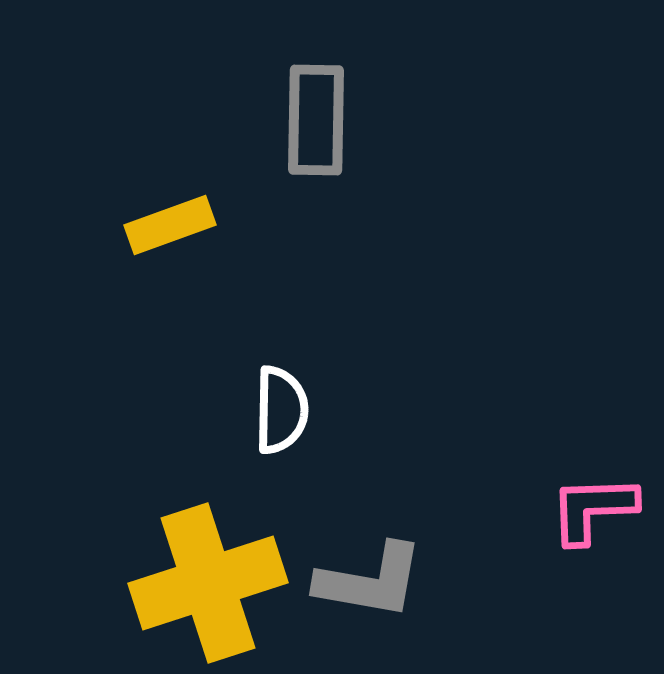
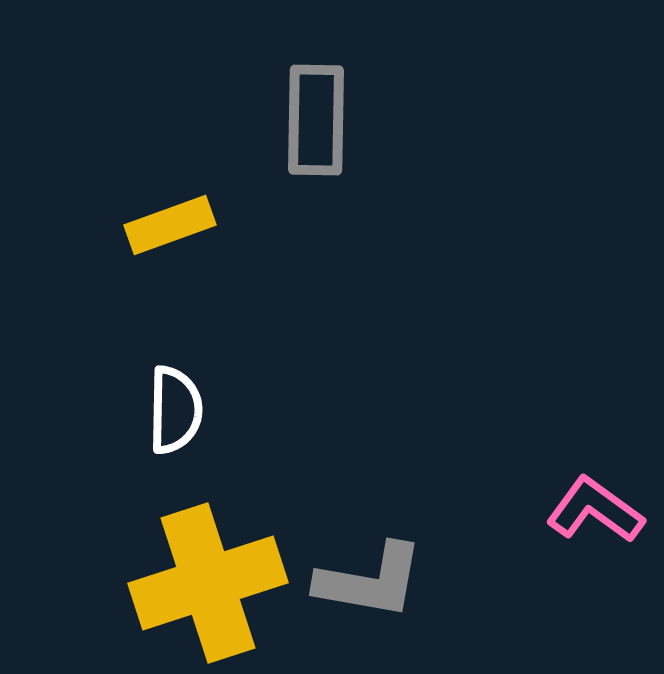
white semicircle: moved 106 px left
pink L-shape: moved 2 px right, 1 px down; rotated 38 degrees clockwise
